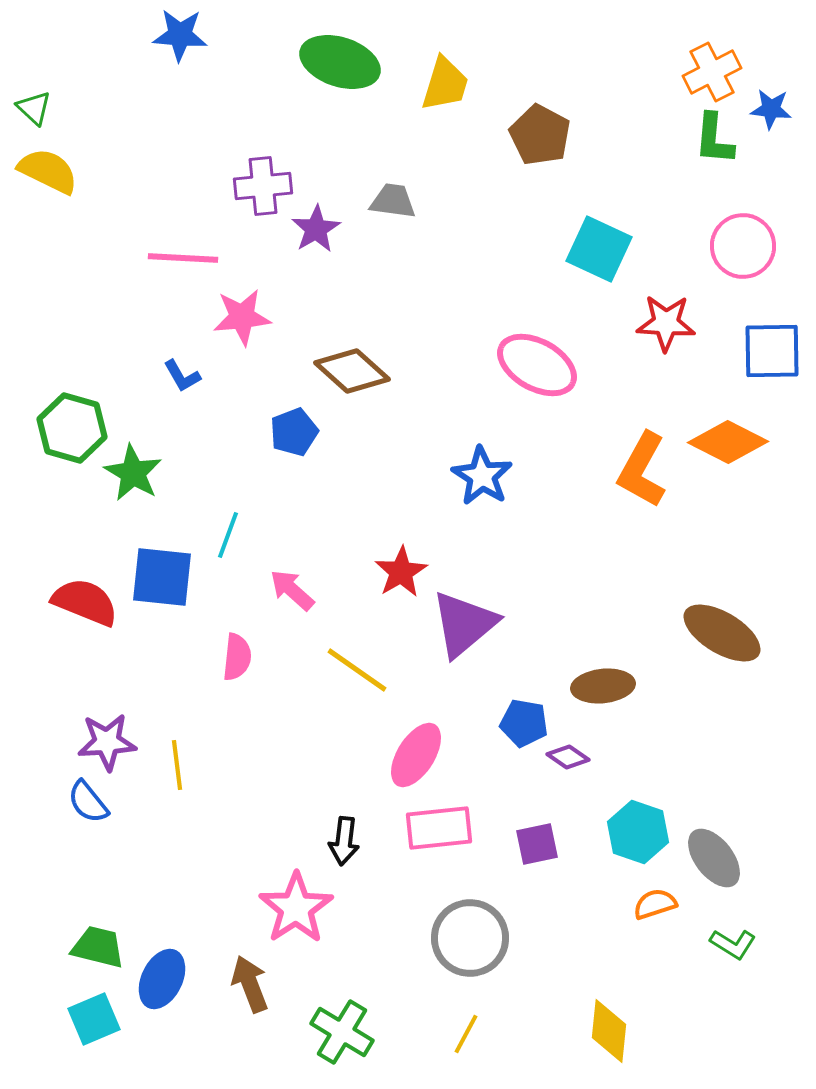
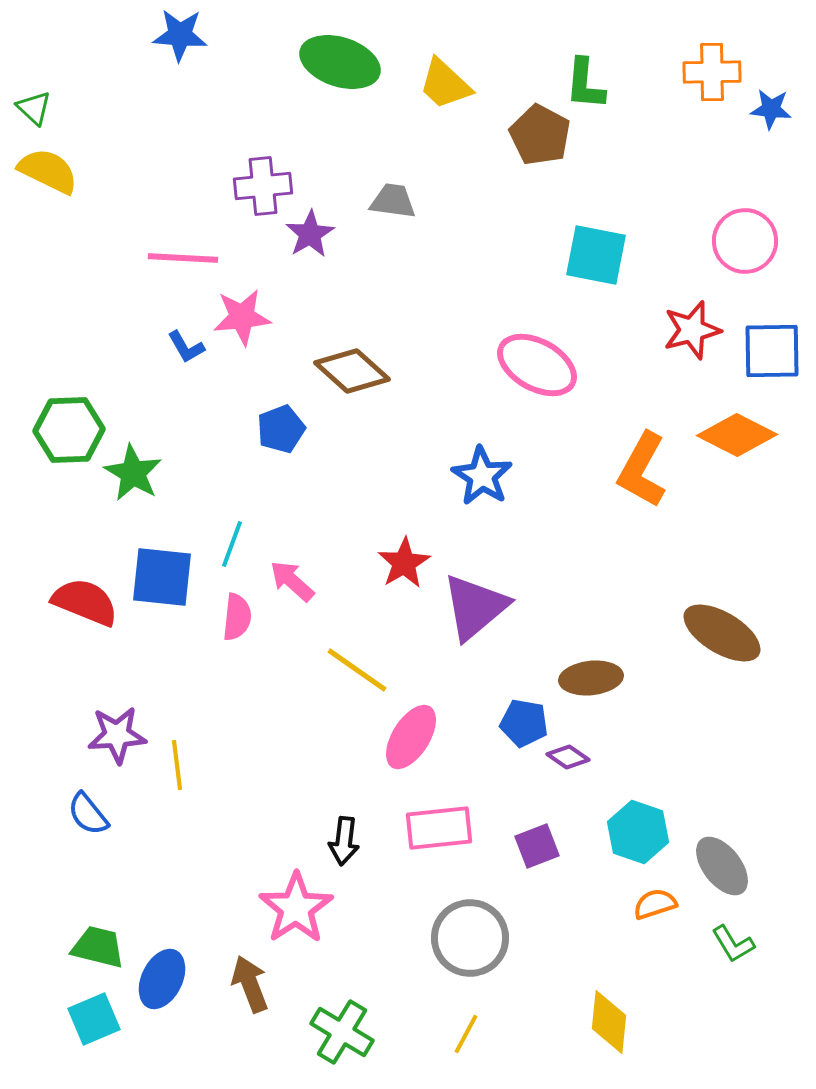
orange cross at (712, 72): rotated 26 degrees clockwise
yellow trapezoid at (445, 84): rotated 116 degrees clockwise
green L-shape at (714, 139): moved 129 px left, 55 px up
purple star at (316, 229): moved 6 px left, 5 px down
pink circle at (743, 246): moved 2 px right, 5 px up
cyan square at (599, 249): moved 3 px left, 6 px down; rotated 14 degrees counterclockwise
red star at (666, 323): moved 26 px right, 7 px down; rotated 18 degrees counterclockwise
blue L-shape at (182, 376): moved 4 px right, 29 px up
green hexagon at (72, 428): moved 3 px left, 2 px down; rotated 18 degrees counterclockwise
blue pentagon at (294, 432): moved 13 px left, 3 px up
orange diamond at (728, 442): moved 9 px right, 7 px up
cyan line at (228, 535): moved 4 px right, 9 px down
red star at (401, 572): moved 3 px right, 9 px up
pink arrow at (292, 590): moved 9 px up
purple triangle at (464, 624): moved 11 px right, 17 px up
pink semicircle at (237, 657): moved 40 px up
brown ellipse at (603, 686): moved 12 px left, 8 px up
purple star at (107, 742): moved 10 px right, 7 px up
pink ellipse at (416, 755): moved 5 px left, 18 px up
blue semicircle at (88, 802): moved 12 px down
purple square at (537, 844): moved 2 px down; rotated 9 degrees counterclockwise
gray ellipse at (714, 858): moved 8 px right, 8 px down
green L-shape at (733, 944): rotated 27 degrees clockwise
yellow diamond at (609, 1031): moved 9 px up
